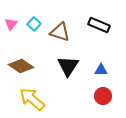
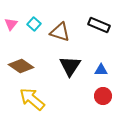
black triangle: moved 2 px right
